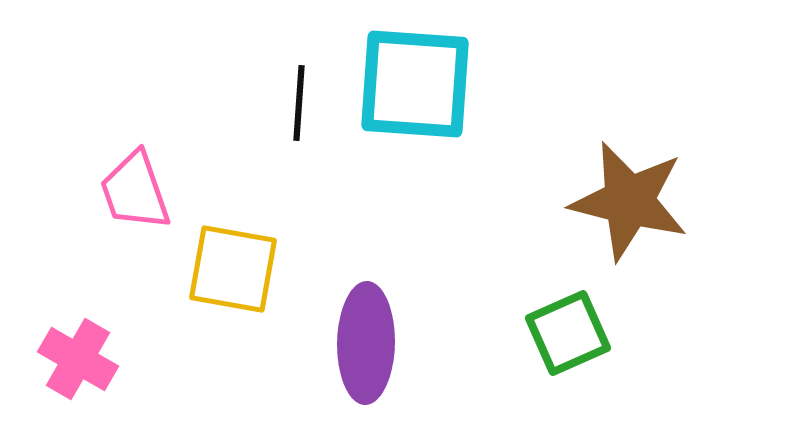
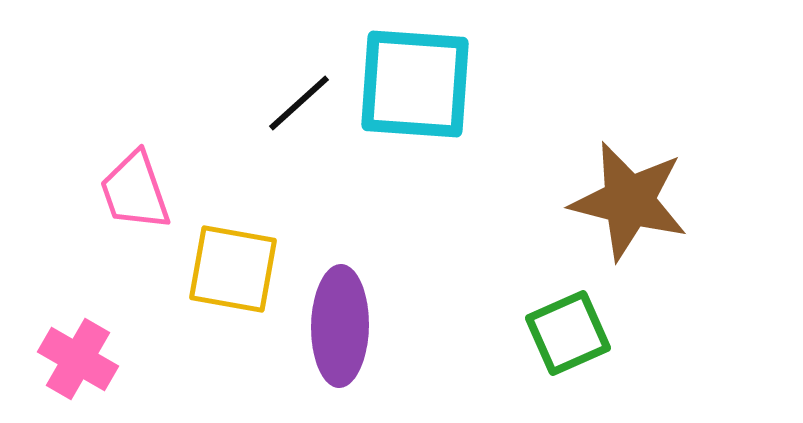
black line: rotated 44 degrees clockwise
purple ellipse: moved 26 px left, 17 px up
